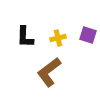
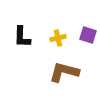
black L-shape: moved 3 px left
brown L-shape: moved 15 px right; rotated 52 degrees clockwise
